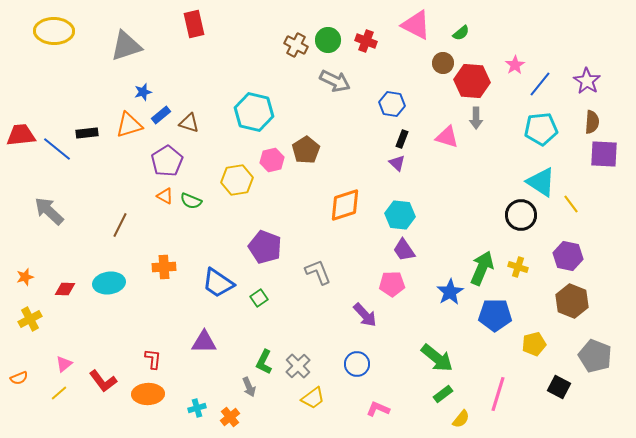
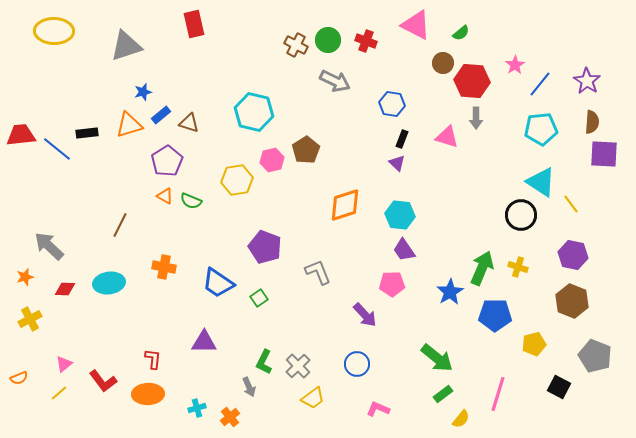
gray arrow at (49, 211): moved 35 px down
purple hexagon at (568, 256): moved 5 px right, 1 px up
orange cross at (164, 267): rotated 15 degrees clockwise
